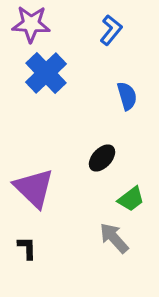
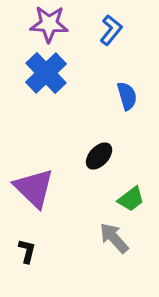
purple star: moved 18 px right
black ellipse: moved 3 px left, 2 px up
black L-shape: moved 3 px down; rotated 15 degrees clockwise
